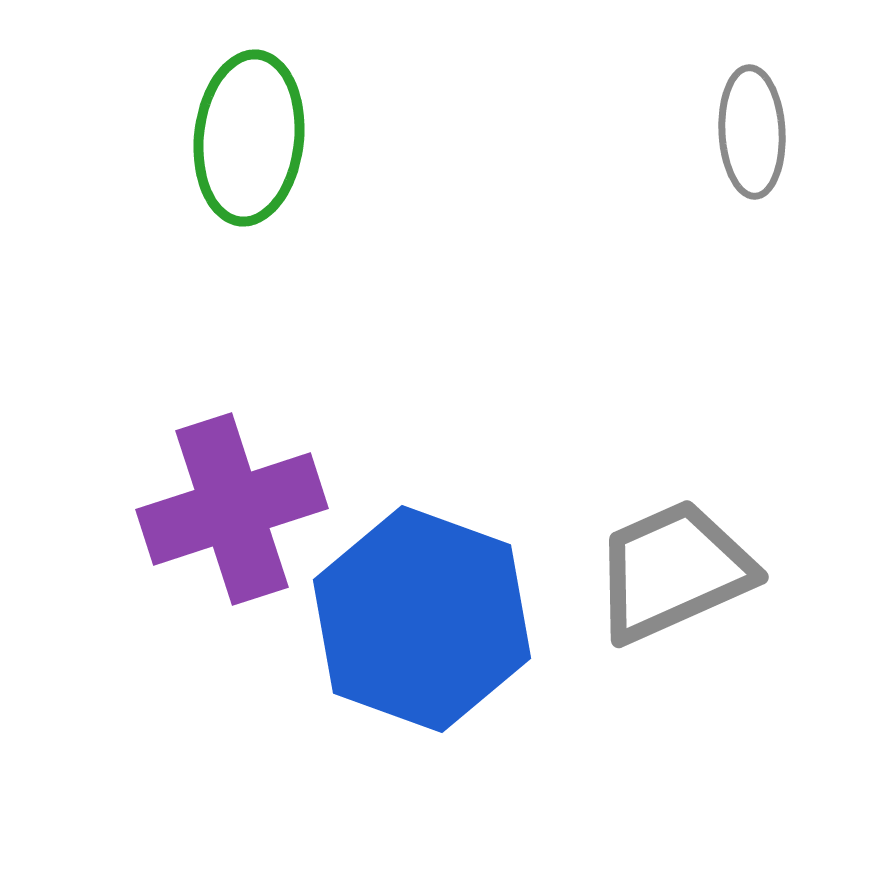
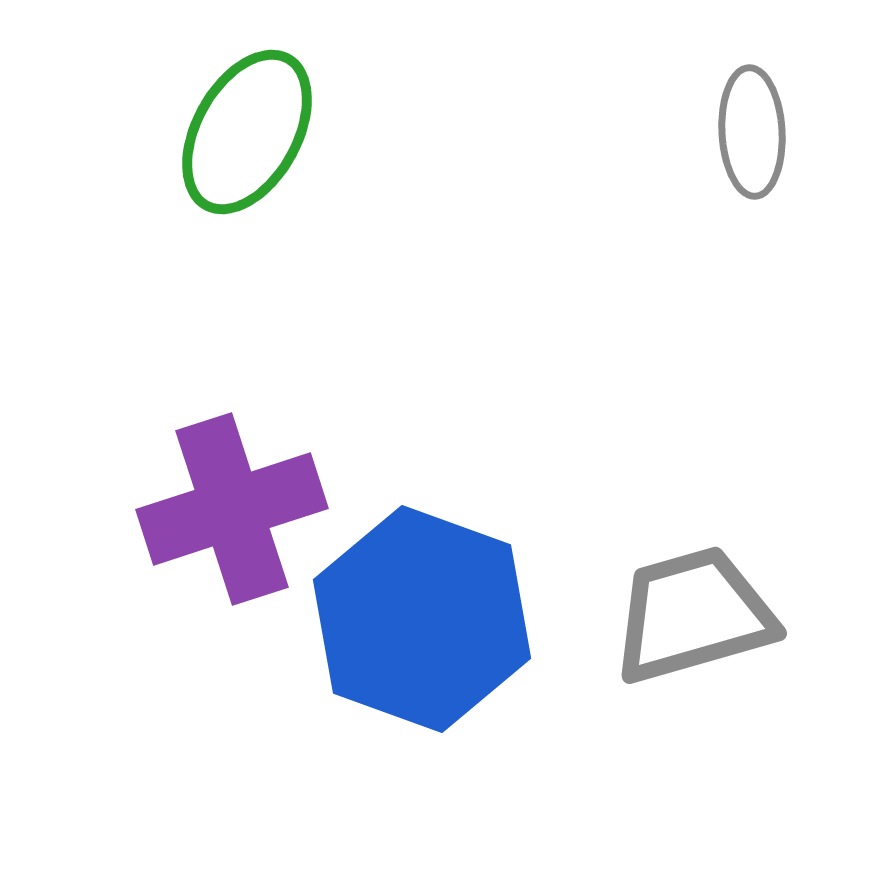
green ellipse: moved 2 px left, 6 px up; rotated 23 degrees clockwise
gray trapezoid: moved 20 px right, 44 px down; rotated 8 degrees clockwise
